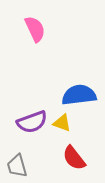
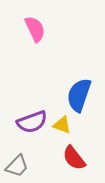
blue semicircle: rotated 64 degrees counterclockwise
yellow triangle: moved 2 px down
gray trapezoid: rotated 120 degrees counterclockwise
